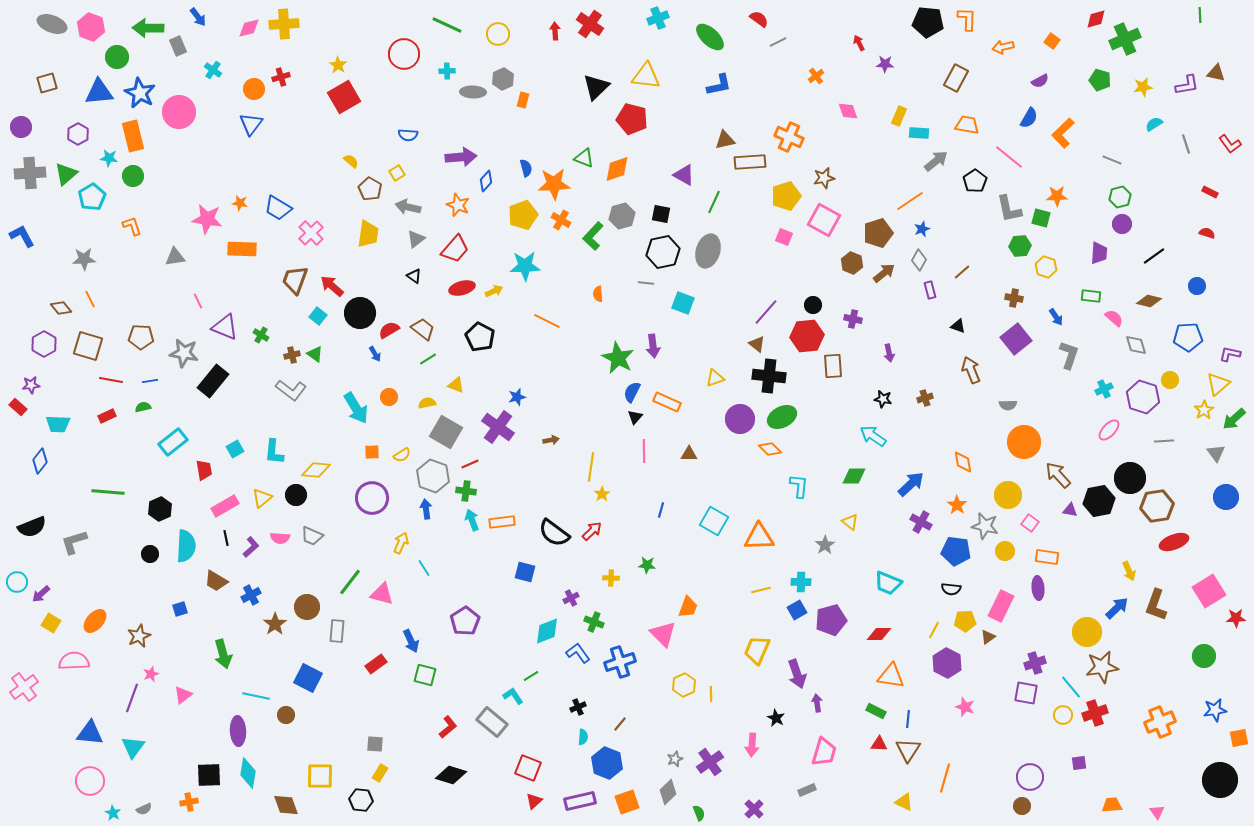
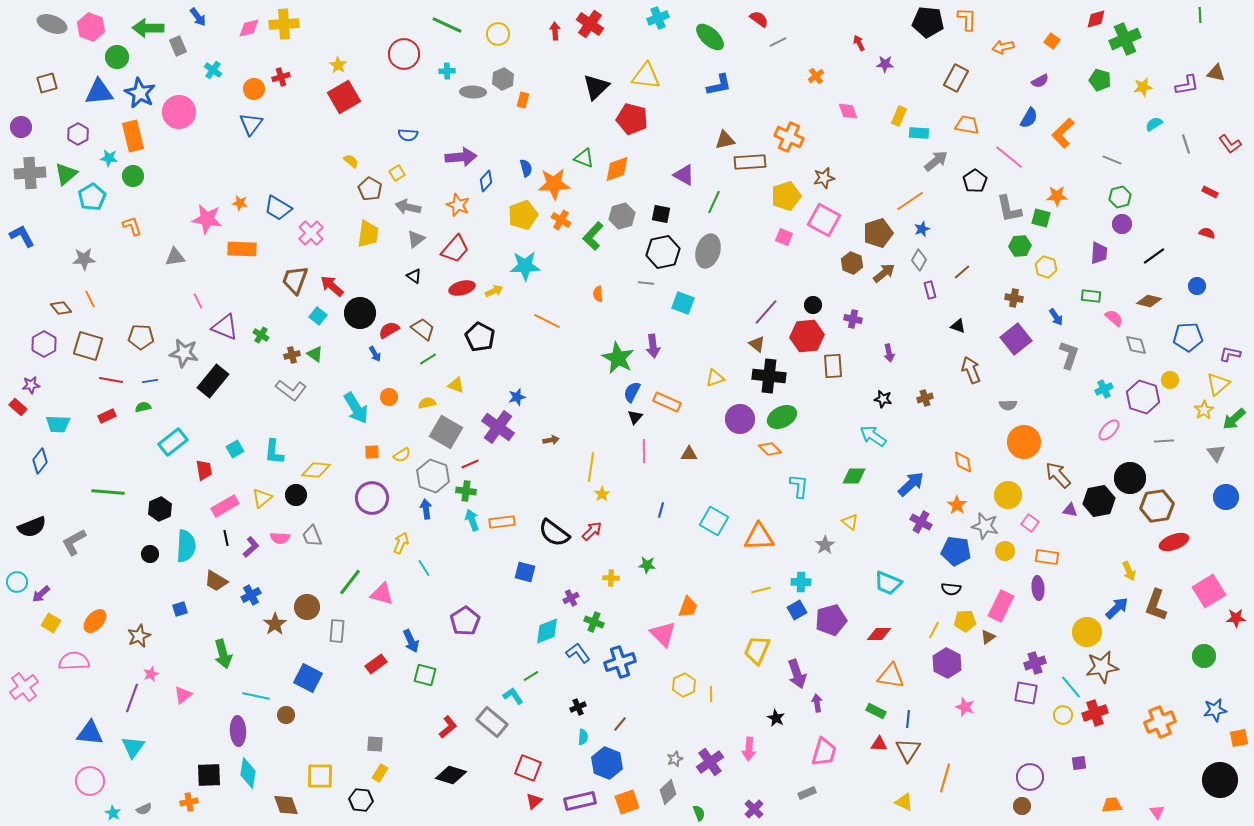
gray trapezoid at (312, 536): rotated 45 degrees clockwise
gray L-shape at (74, 542): rotated 12 degrees counterclockwise
pink arrow at (752, 745): moved 3 px left, 4 px down
gray rectangle at (807, 790): moved 3 px down
